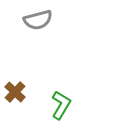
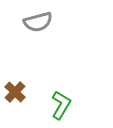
gray semicircle: moved 2 px down
